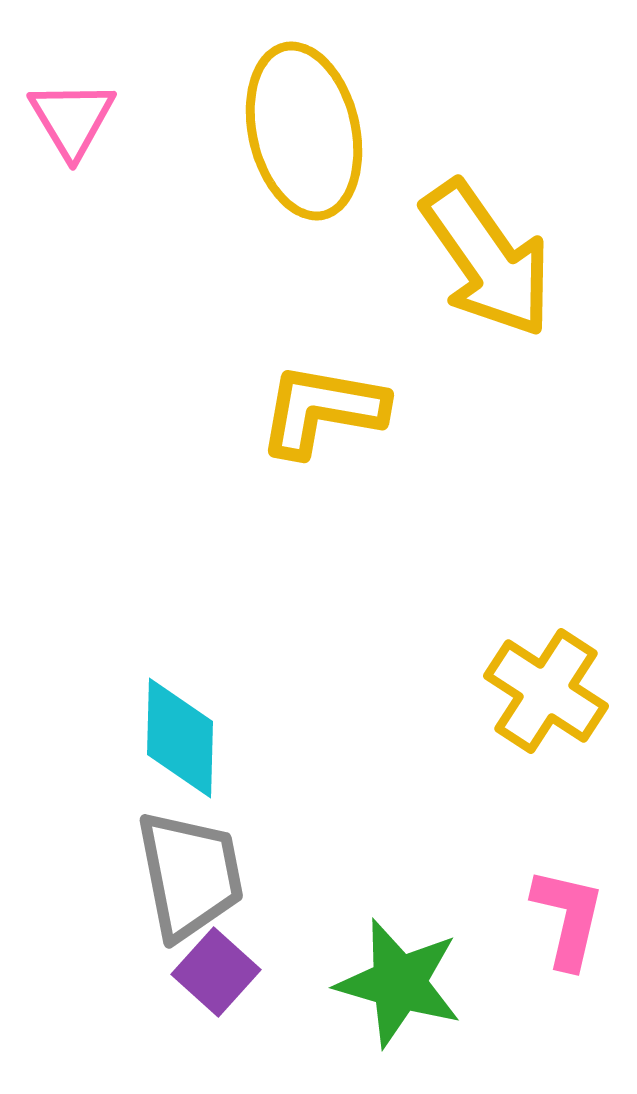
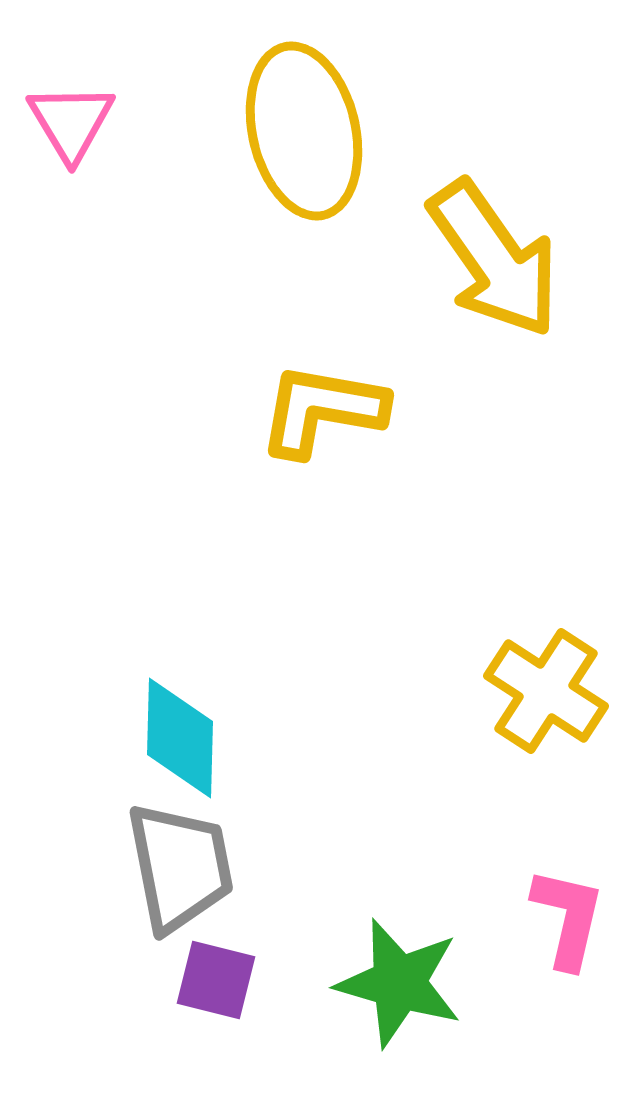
pink triangle: moved 1 px left, 3 px down
yellow arrow: moved 7 px right
gray trapezoid: moved 10 px left, 8 px up
purple square: moved 8 px down; rotated 28 degrees counterclockwise
